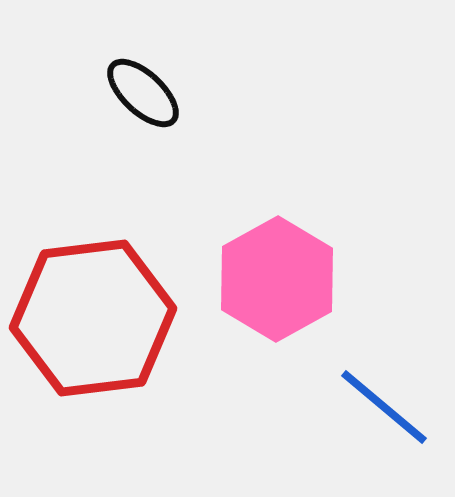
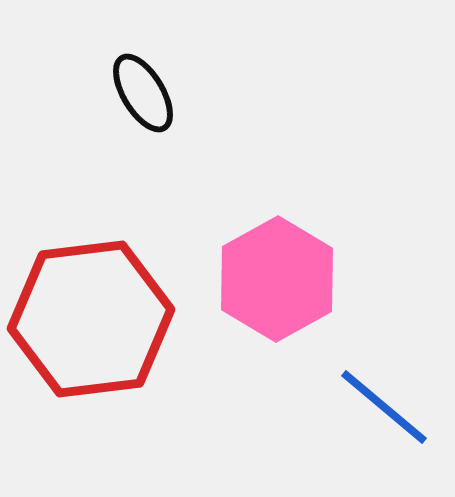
black ellipse: rotated 16 degrees clockwise
red hexagon: moved 2 px left, 1 px down
